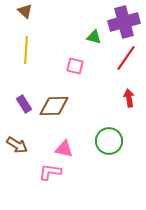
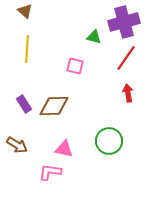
yellow line: moved 1 px right, 1 px up
red arrow: moved 1 px left, 5 px up
